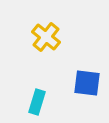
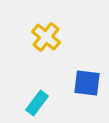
cyan rectangle: moved 1 px down; rotated 20 degrees clockwise
